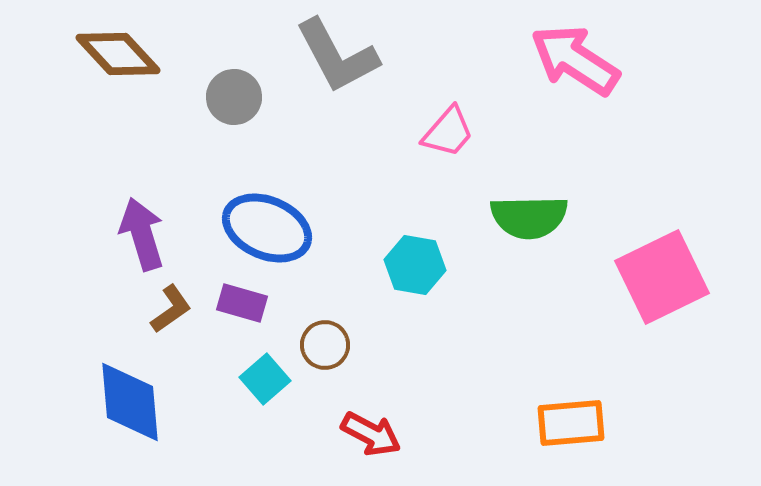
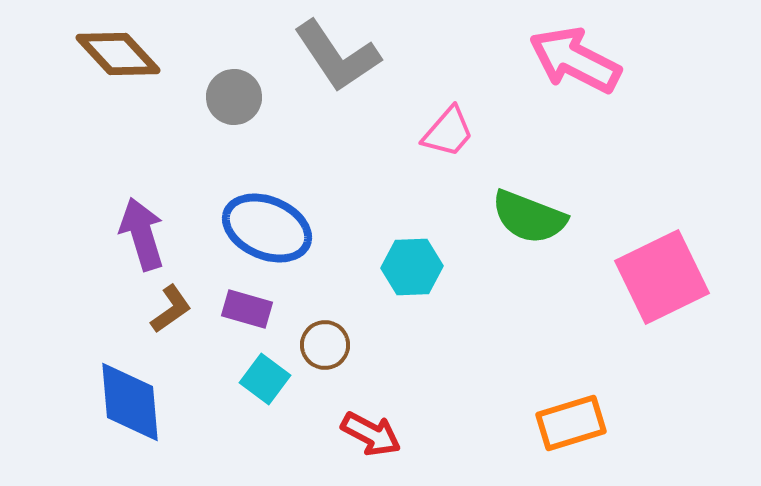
gray L-shape: rotated 6 degrees counterclockwise
pink arrow: rotated 6 degrees counterclockwise
green semicircle: rotated 22 degrees clockwise
cyan hexagon: moved 3 px left, 2 px down; rotated 12 degrees counterclockwise
purple rectangle: moved 5 px right, 6 px down
cyan square: rotated 12 degrees counterclockwise
orange rectangle: rotated 12 degrees counterclockwise
